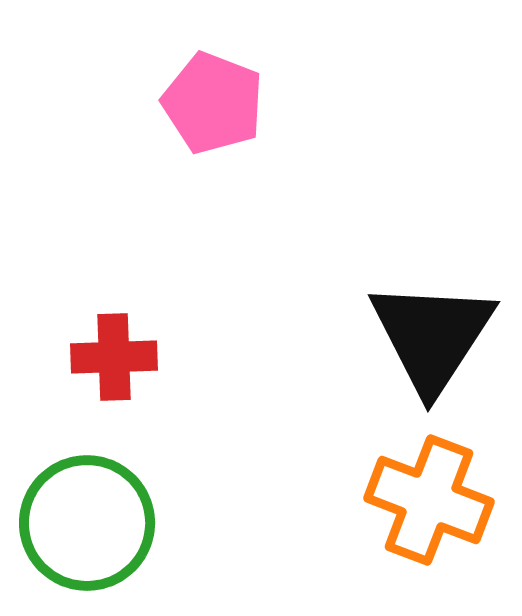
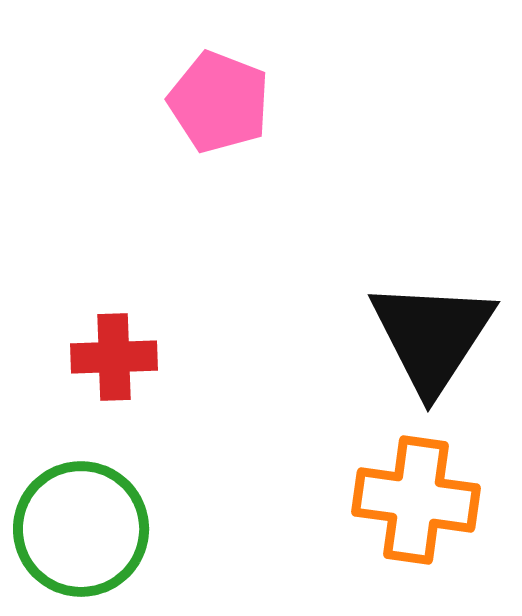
pink pentagon: moved 6 px right, 1 px up
orange cross: moved 13 px left; rotated 13 degrees counterclockwise
green circle: moved 6 px left, 6 px down
